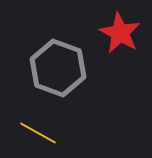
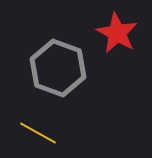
red star: moved 3 px left
